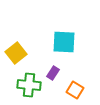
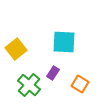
yellow square: moved 4 px up
green cross: rotated 35 degrees clockwise
orange square: moved 5 px right, 6 px up
